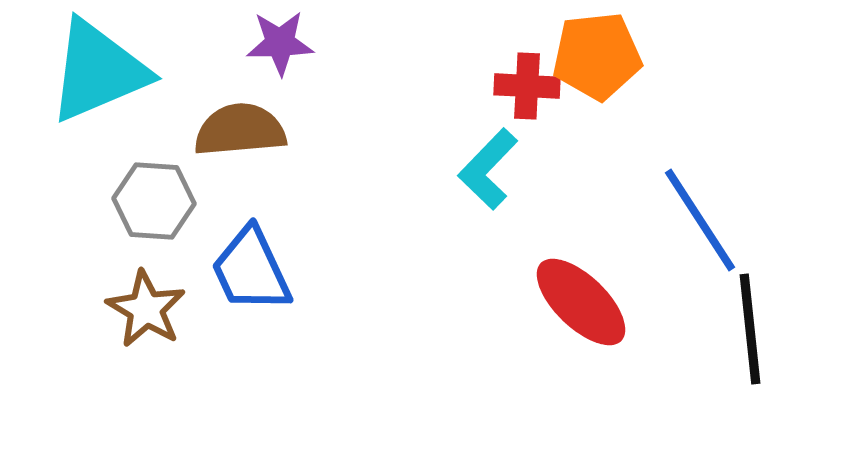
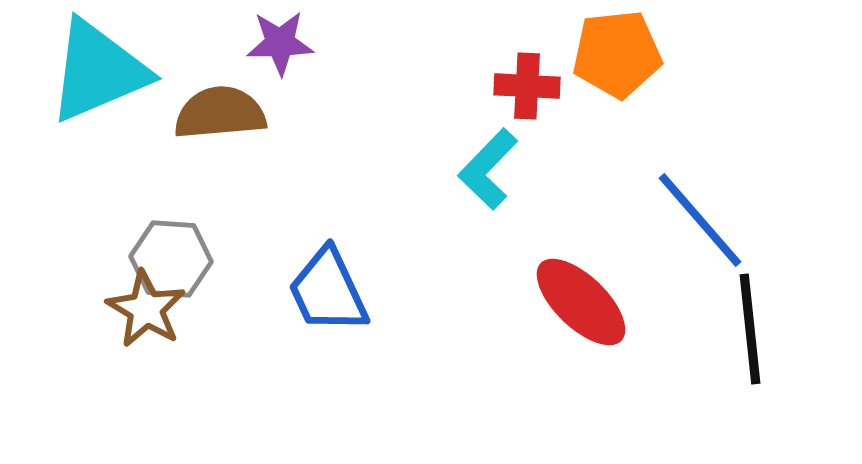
orange pentagon: moved 20 px right, 2 px up
brown semicircle: moved 20 px left, 17 px up
gray hexagon: moved 17 px right, 58 px down
blue line: rotated 8 degrees counterclockwise
blue trapezoid: moved 77 px right, 21 px down
